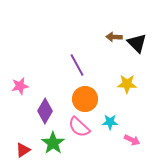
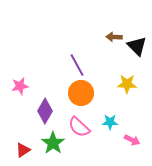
black triangle: moved 3 px down
orange circle: moved 4 px left, 6 px up
